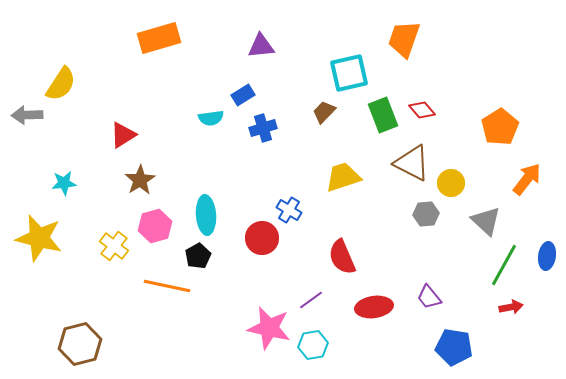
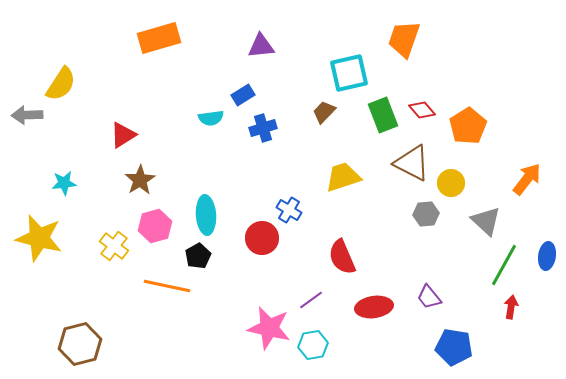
orange pentagon at (500, 127): moved 32 px left, 1 px up
red arrow at (511, 307): rotated 70 degrees counterclockwise
